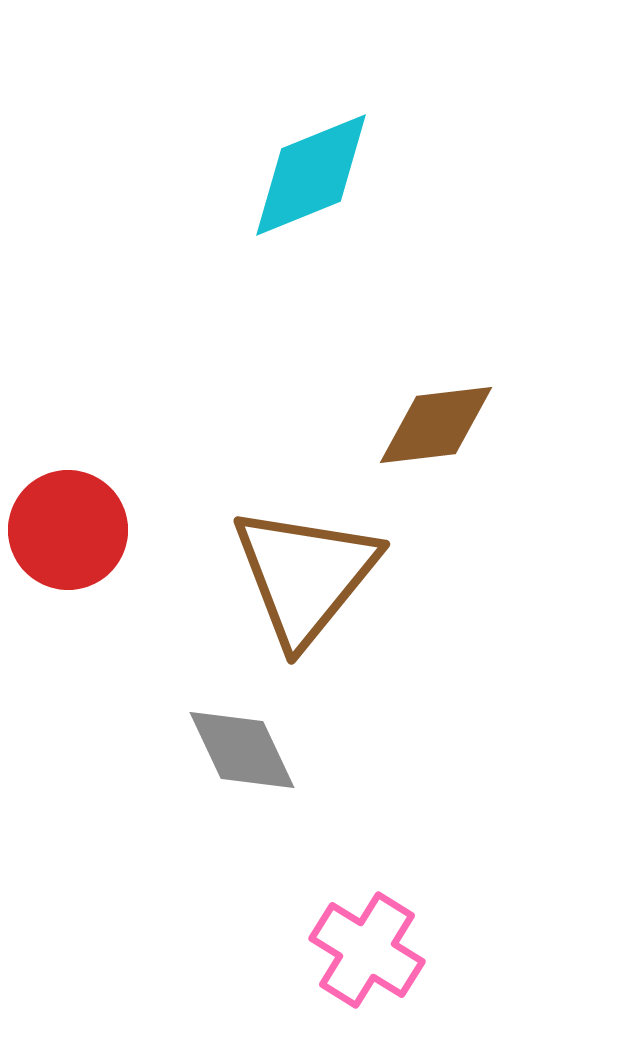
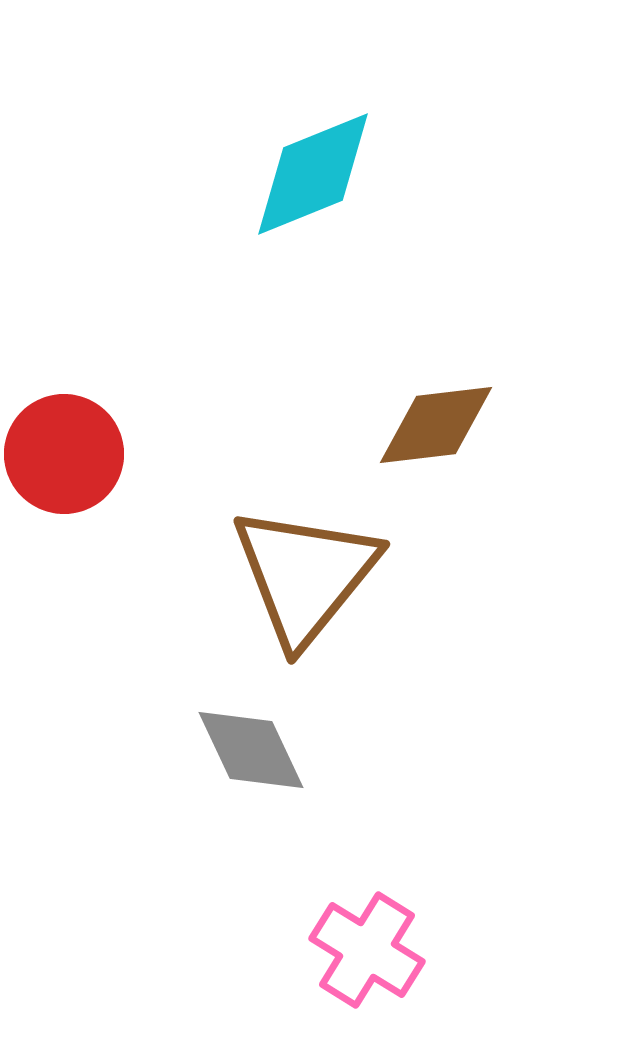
cyan diamond: moved 2 px right, 1 px up
red circle: moved 4 px left, 76 px up
gray diamond: moved 9 px right
